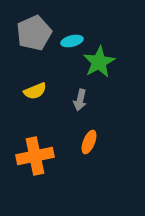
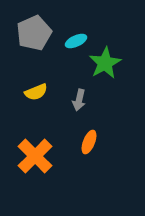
cyan ellipse: moved 4 px right; rotated 10 degrees counterclockwise
green star: moved 6 px right, 1 px down
yellow semicircle: moved 1 px right, 1 px down
gray arrow: moved 1 px left
orange cross: rotated 33 degrees counterclockwise
